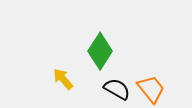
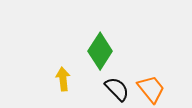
yellow arrow: rotated 35 degrees clockwise
black semicircle: rotated 16 degrees clockwise
